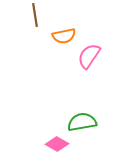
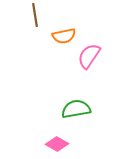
green semicircle: moved 6 px left, 13 px up
